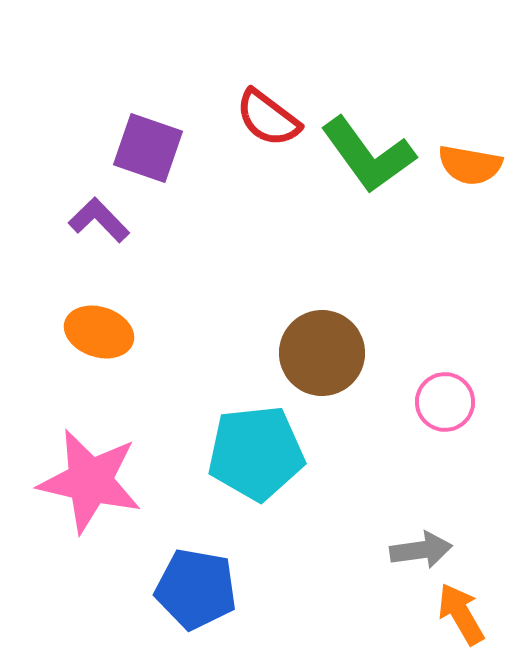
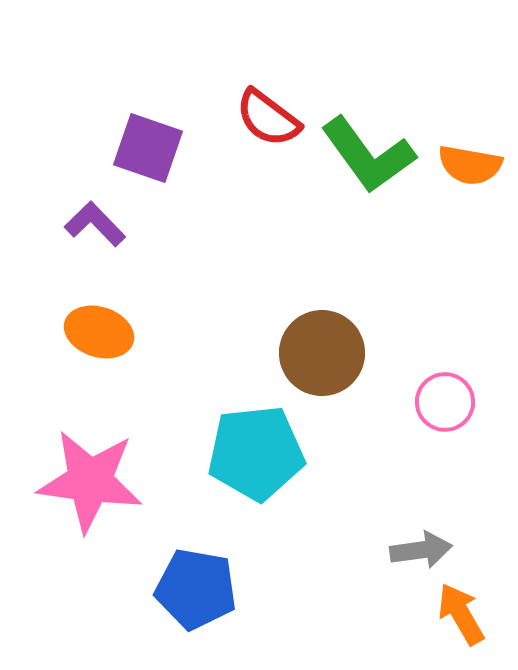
purple L-shape: moved 4 px left, 4 px down
pink star: rotated 5 degrees counterclockwise
